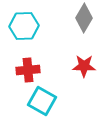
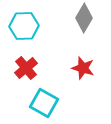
red star: moved 1 px left, 2 px down; rotated 15 degrees clockwise
red cross: moved 2 px left, 2 px up; rotated 35 degrees counterclockwise
cyan square: moved 2 px right, 2 px down
